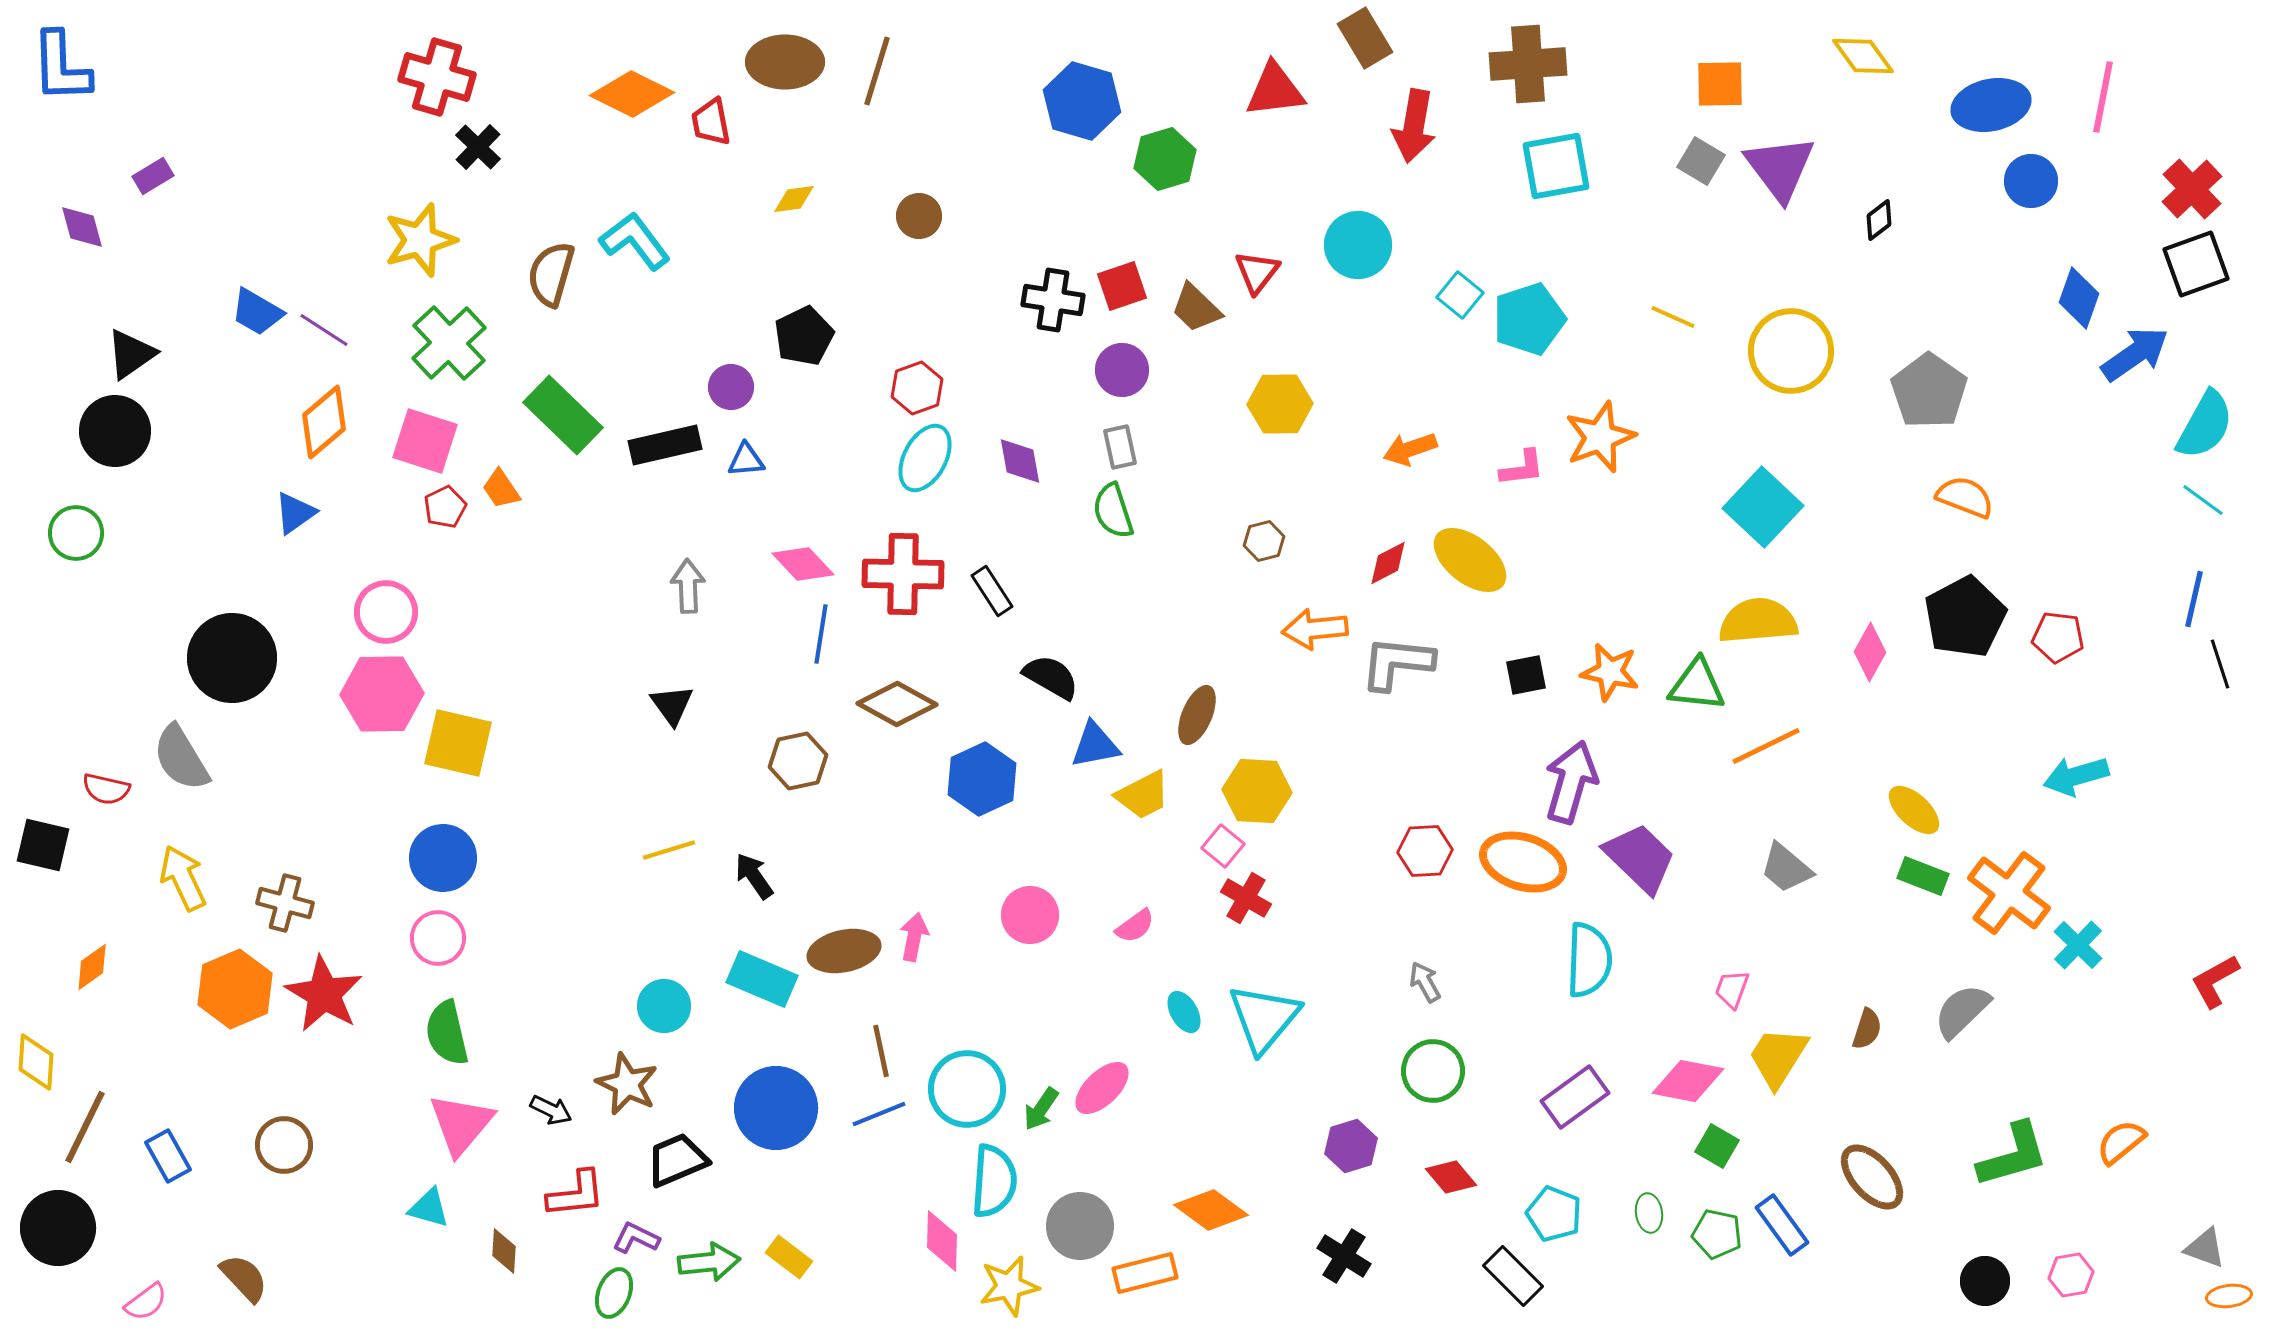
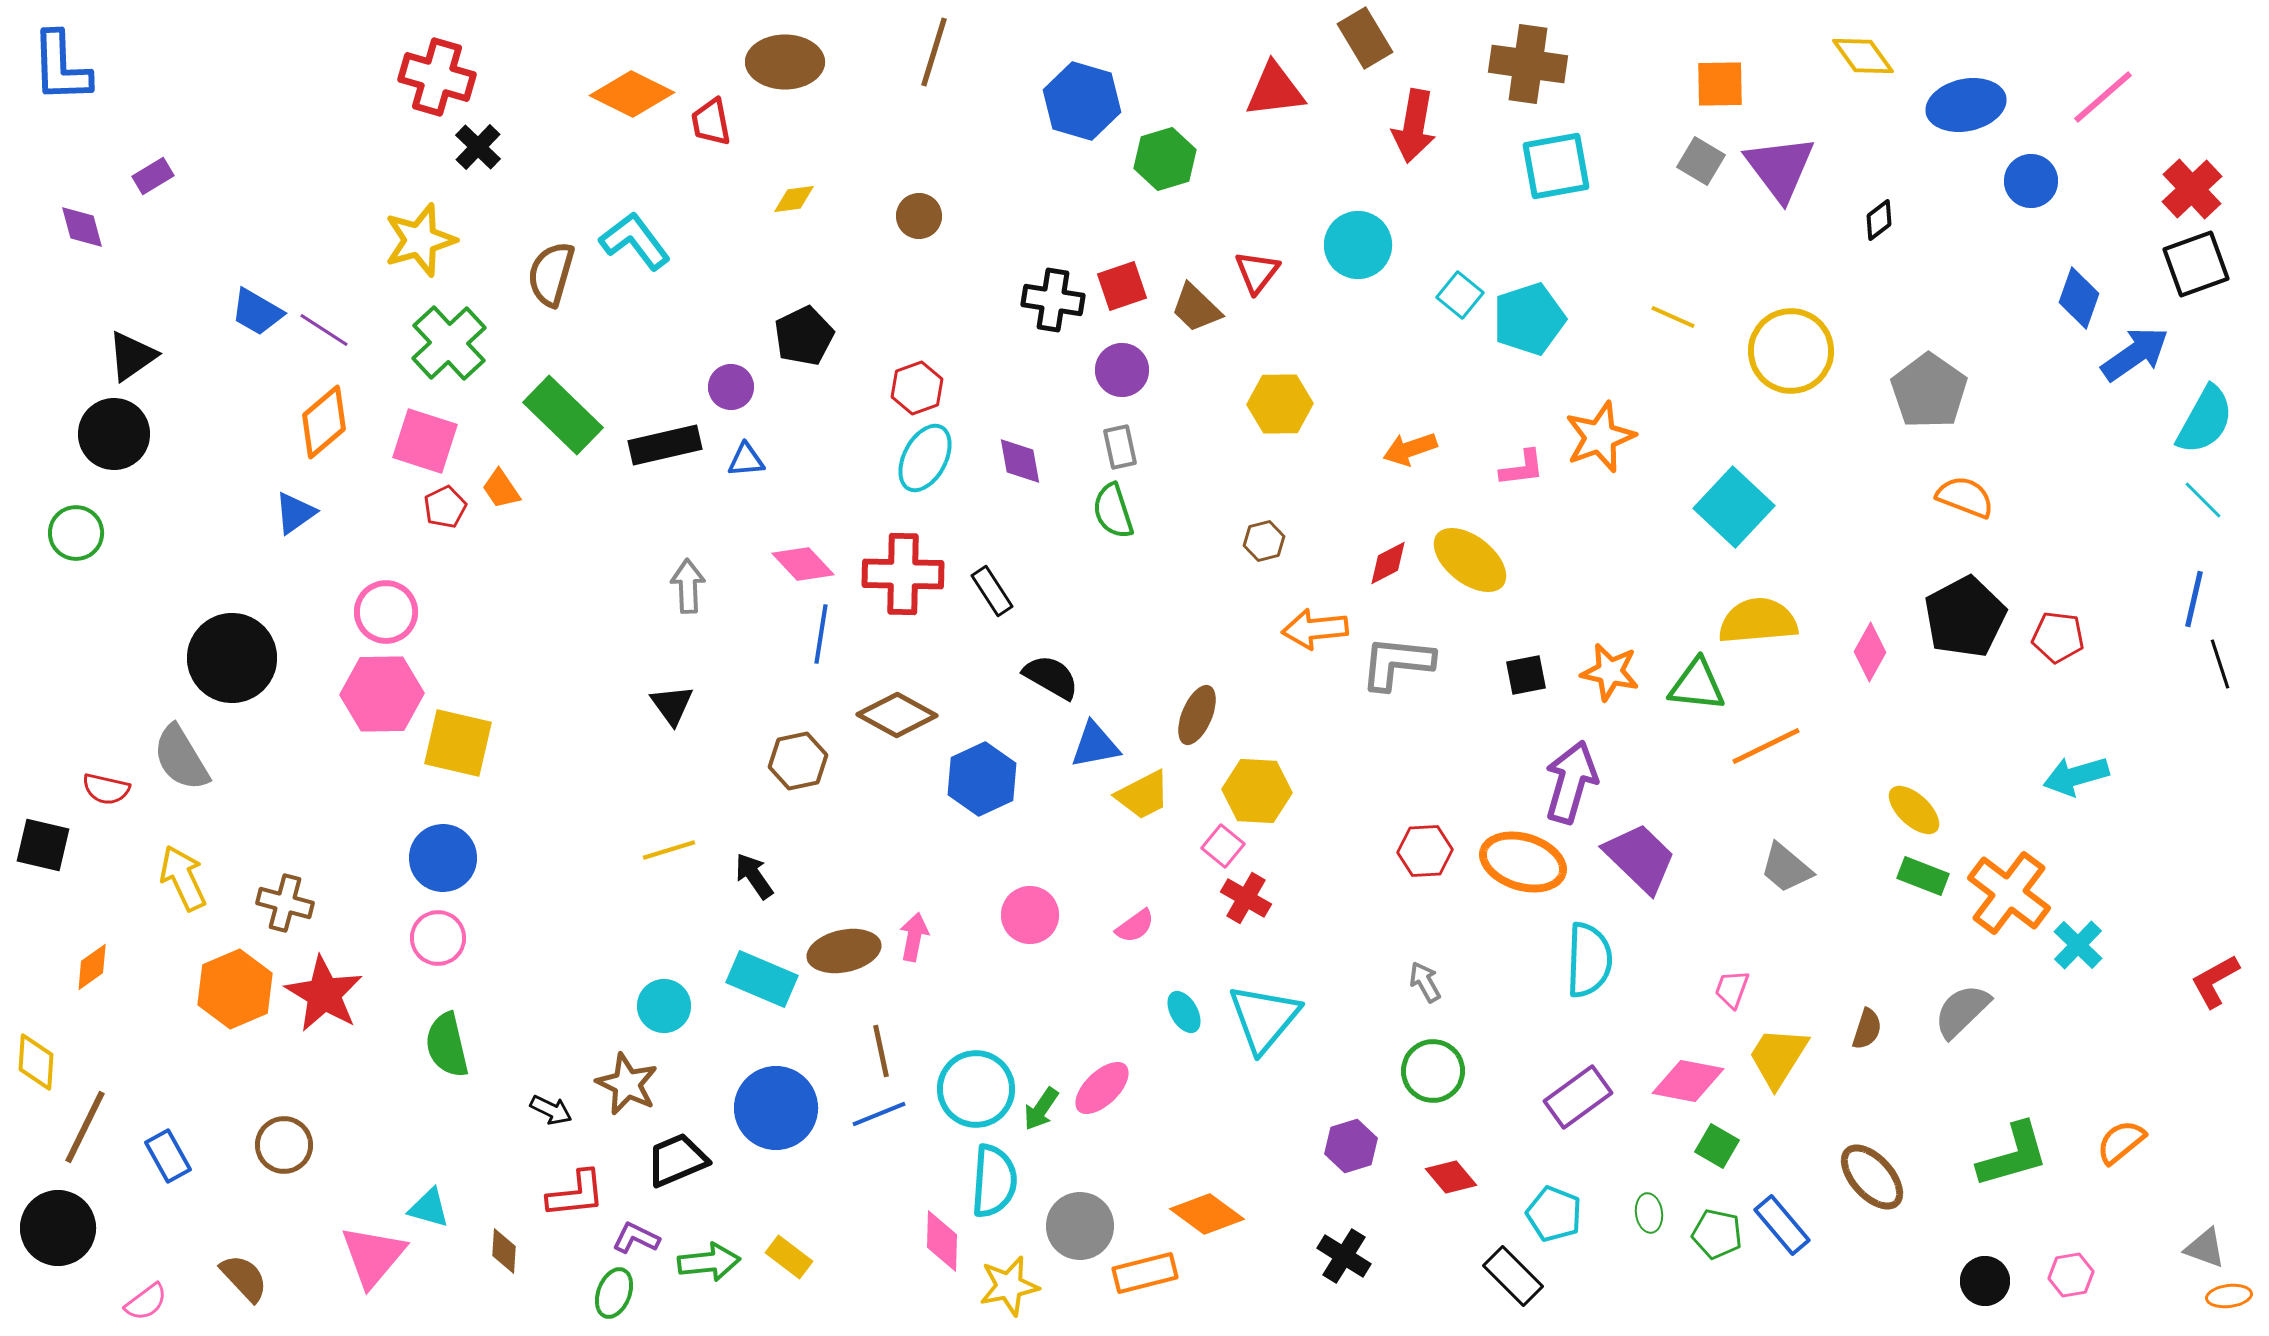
brown cross at (1528, 64): rotated 12 degrees clockwise
brown line at (877, 71): moved 57 px right, 19 px up
pink line at (2103, 97): rotated 38 degrees clockwise
blue ellipse at (1991, 105): moved 25 px left
black triangle at (131, 354): moved 1 px right, 2 px down
cyan semicircle at (2205, 425): moved 5 px up
black circle at (115, 431): moved 1 px left, 3 px down
cyan line at (2203, 500): rotated 9 degrees clockwise
cyan square at (1763, 507): moved 29 px left
brown diamond at (897, 704): moved 11 px down
green semicircle at (447, 1033): moved 12 px down
cyan circle at (967, 1089): moved 9 px right
purple rectangle at (1575, 1097): moved 3 px right
pink triangle at (461, 1124): moved 88 px left, 132 px down
orange diamond at (1211, 1210): moved 4 px left, 4 px down
blue rectangle at (1782, 1225): rotated 4 degrees counterclockwise
